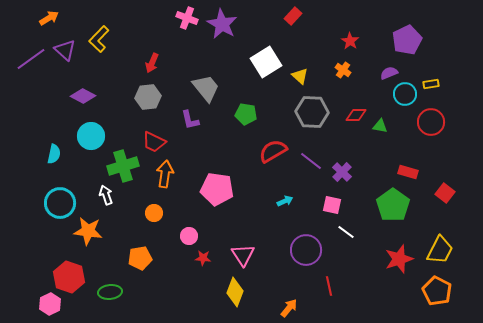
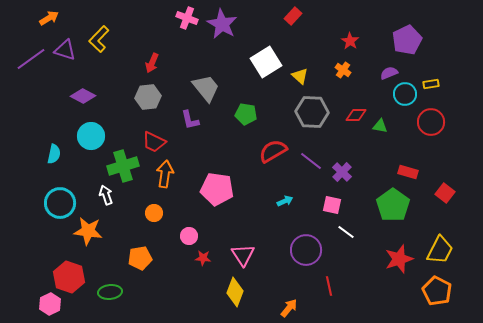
purple triangle at (65, 50): rotated 25 degrees counterclockwise
